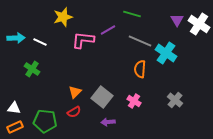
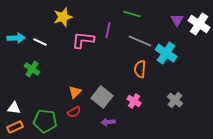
purple line: rotated 49 degrees counterclockwise
